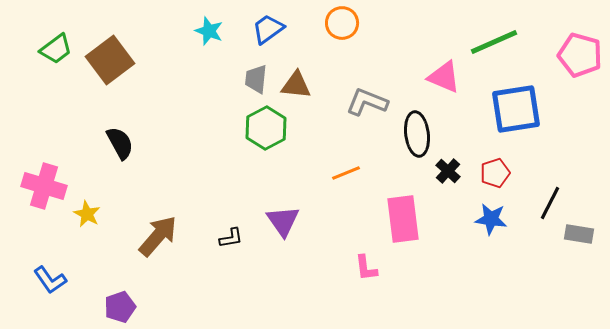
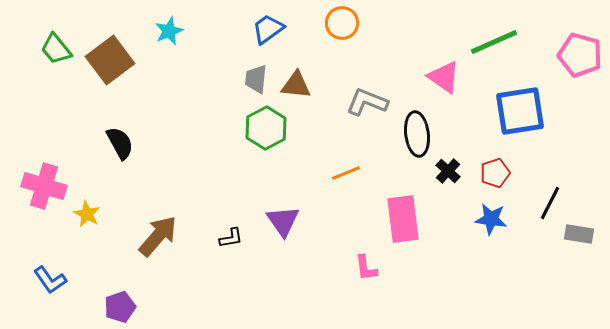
cyan star: moved 40 px left; rotated 28 degrees clockwise
green trapezoid: rotated 88 degrees clockwise
pink triangle: rotated 12 degrees clockwise
blue square: moved 4 px right, 2 px down
